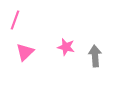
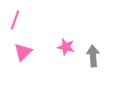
pink triangle: moved 2 px left
gray arrow: moved 2 px left
